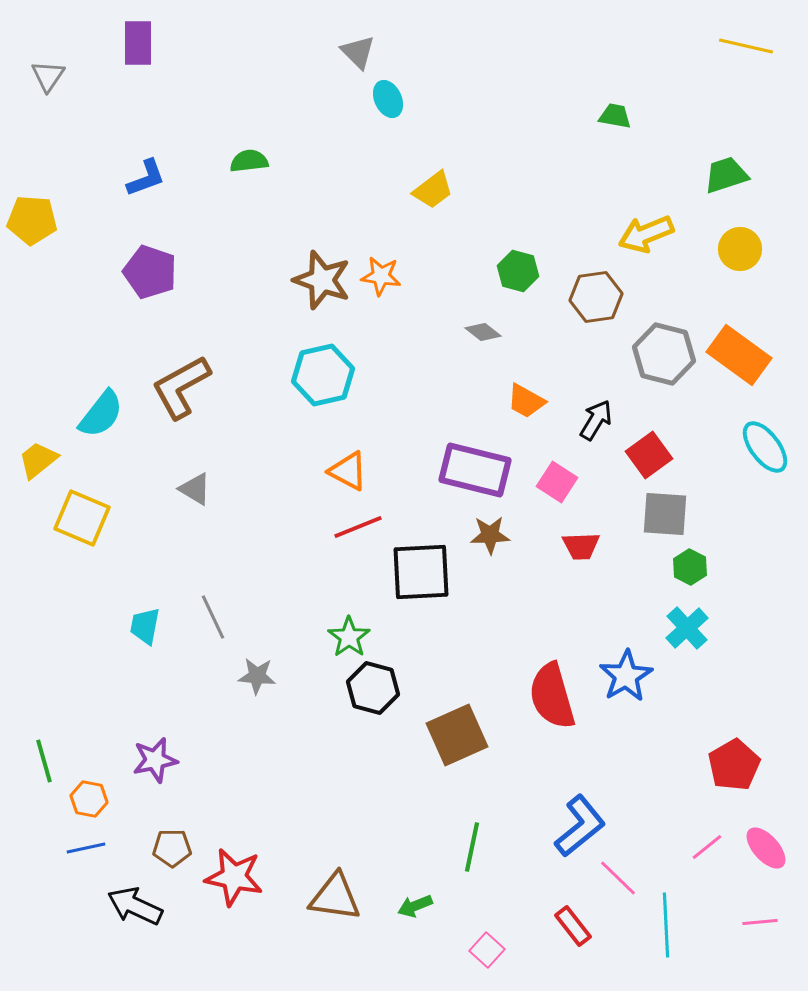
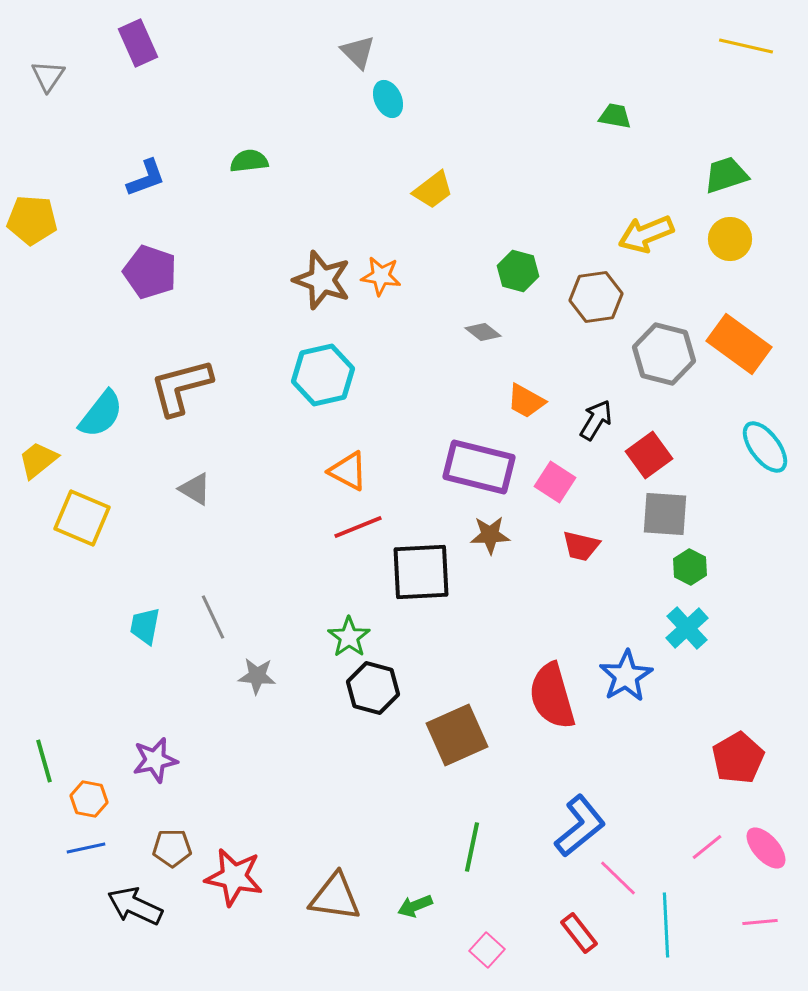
purple rectangle at (138, 43): rotated 24 degrees counterclockwise
yellow circle at (740, 249): moved 10 px left, 10 px up
orange rectangle at (739, 355): moved 11 px up
brown L-shape at (181, 387): rotated 14 degrees clockwise
purple rectangle at (475, 470): moved 4 px right, 3 px up
pink square at (557, 482): moved 2 px left
red trapezoid at (581, 546): rotated 15 degrees clockwise
red pentagon at (734, 765): moved 4 px right, 7 px up
red rectangle at (573, 926): moved 6 px right, 7 px down
